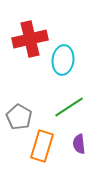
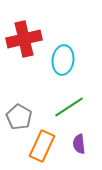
red cross: moved 6 px left
orange rectangle: rotated 8 degrees clockwise
